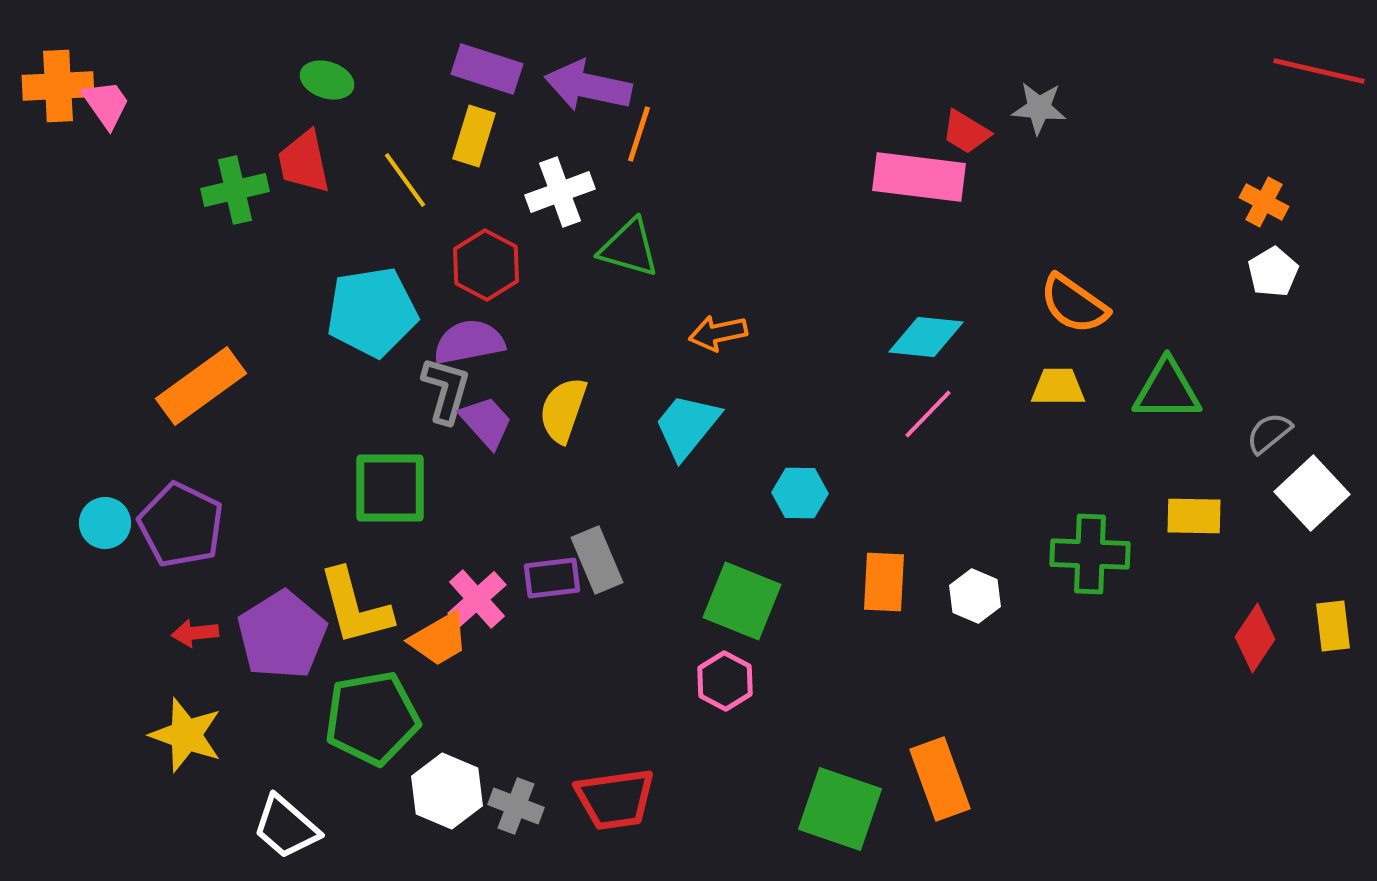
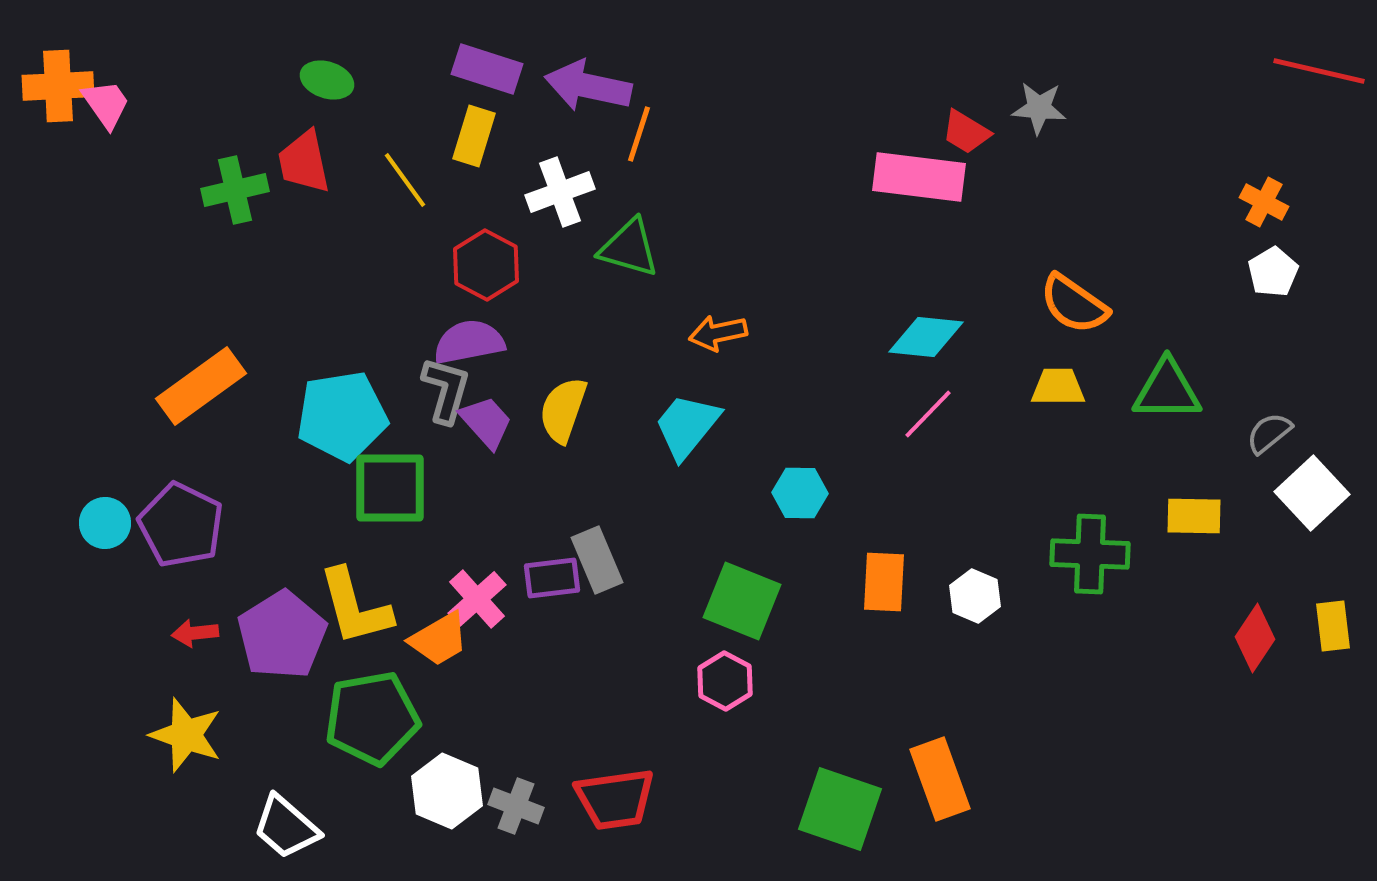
cyan pentagon at (372, 312): moved 30 px left, 104 px down
